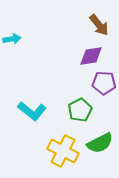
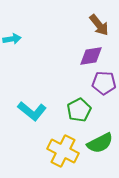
green pentagon: moved 1 px left
